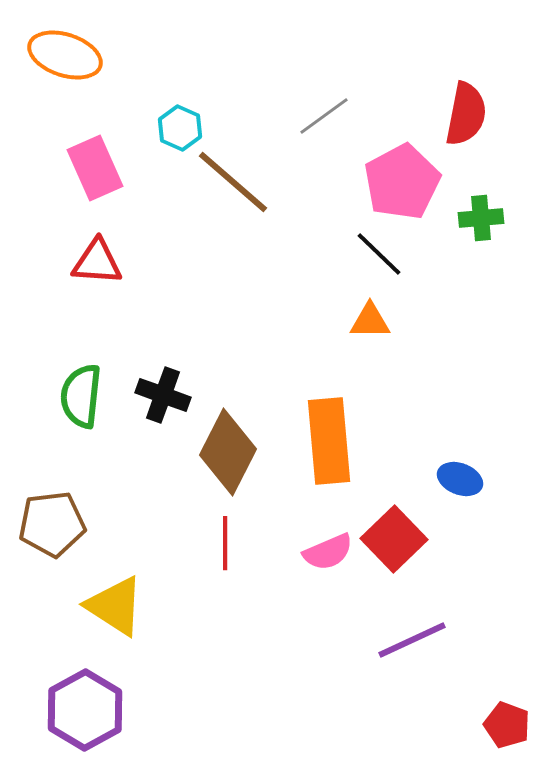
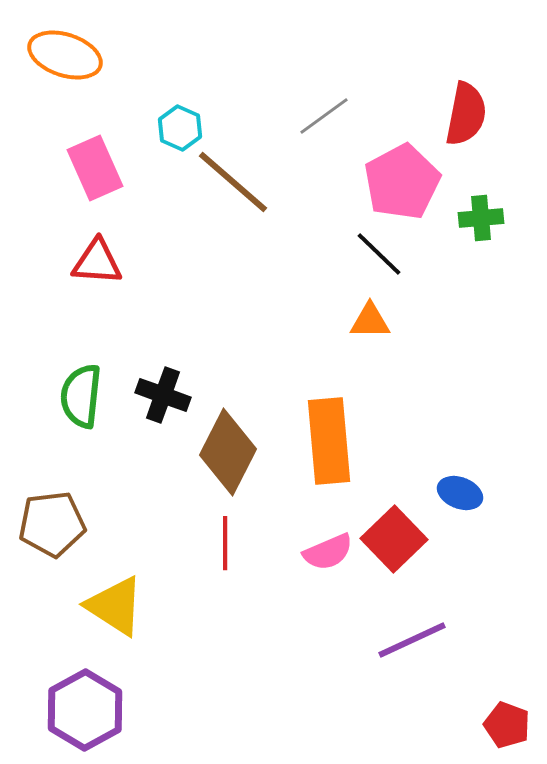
blue ellipse: moved 14 px down
